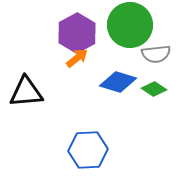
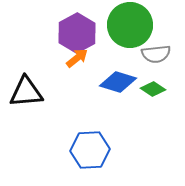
green diamond: moved 1 px left
blue hexagon: moved 2 px right
